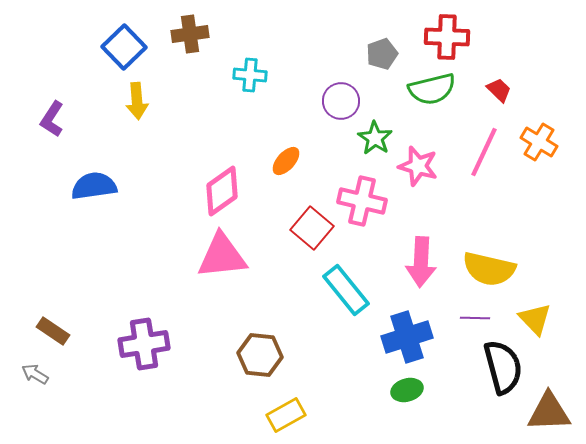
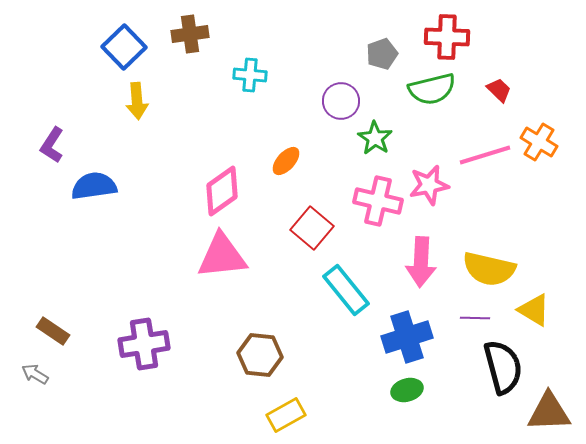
purple L-shape: moved 26 px down
pink line: moved 1 px right, 3 px down; rotated 48 degrees clockwise
pink star: moved 11 px right, 19 px down; rotated 27 degrees counterclockwise
pink cross: moved 16 px right
yellow triangle: moved 1 px left, 9 px up; rotated 15 degrees counterclockwise
